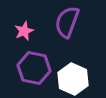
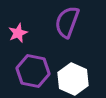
pink star: moved 6 px left, 2 px down
purple hexagon: moved 1 px left, 3 px down
